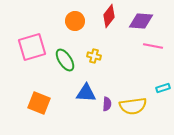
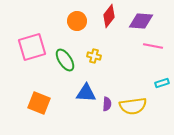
orange circle: moved 2 px right
cyan rectangle: moved 1 px left, 5 px up
